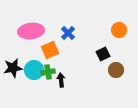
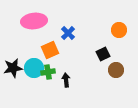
pink ellipse: moved 3 px right, 10 px up
cyan circle: moved 2 px up
black arrow: moved 5 px right
